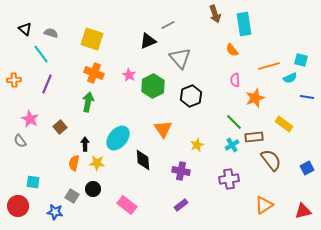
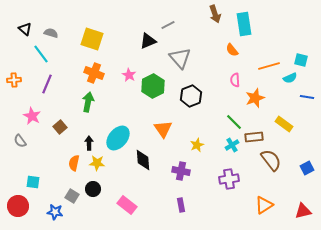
pink star at (30, 119): moved 2 px right, 3 px up
black arrow at (85, 144): moved 4 px right, 1 px up
purple rectangle at (181, 205): rotated 64 degrees counterclockwise
